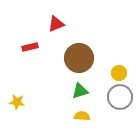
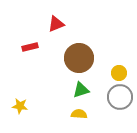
green triangle: moved 1 px right, 1 px up
yellow star: moved 3 px right, 4 px down
yellow semicircle: moved 3 px left, 2 px up
